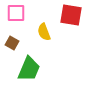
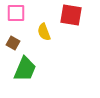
brown square: moved 1 px right
green trapezoid: moved 4 px left
